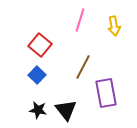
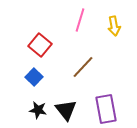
brown line: rotated 15 degrees clockwise
blue square: moved 3 px left, 2 px down
purple rectangle: moved 16 px down
